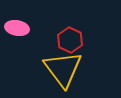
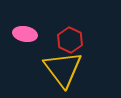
pink ellipse: moved 8 px right, 6 px down
